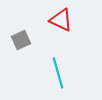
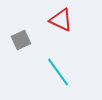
cyan line: moved 1 px up; rotated 20 degrees counterclockwise
